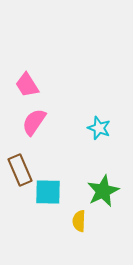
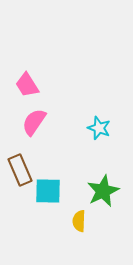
cyan square: moved 1 px up
